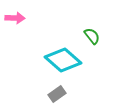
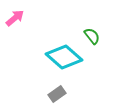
pink arrow: rotated 42 degrees counterclockwise
cyan diamond: moved 1 px right, 3 px up
